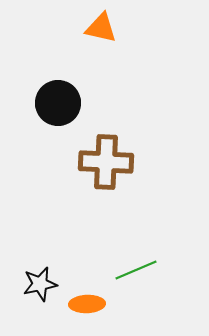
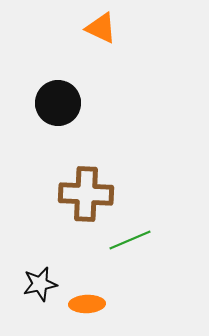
orange triangle: rotated 12 degrees clockwise
brown cross: moved 20 px left, 32 px down
green line: moved 6 px left, 30 px up
